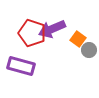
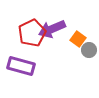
red pentagon: rotated 28 degrees clockwise
